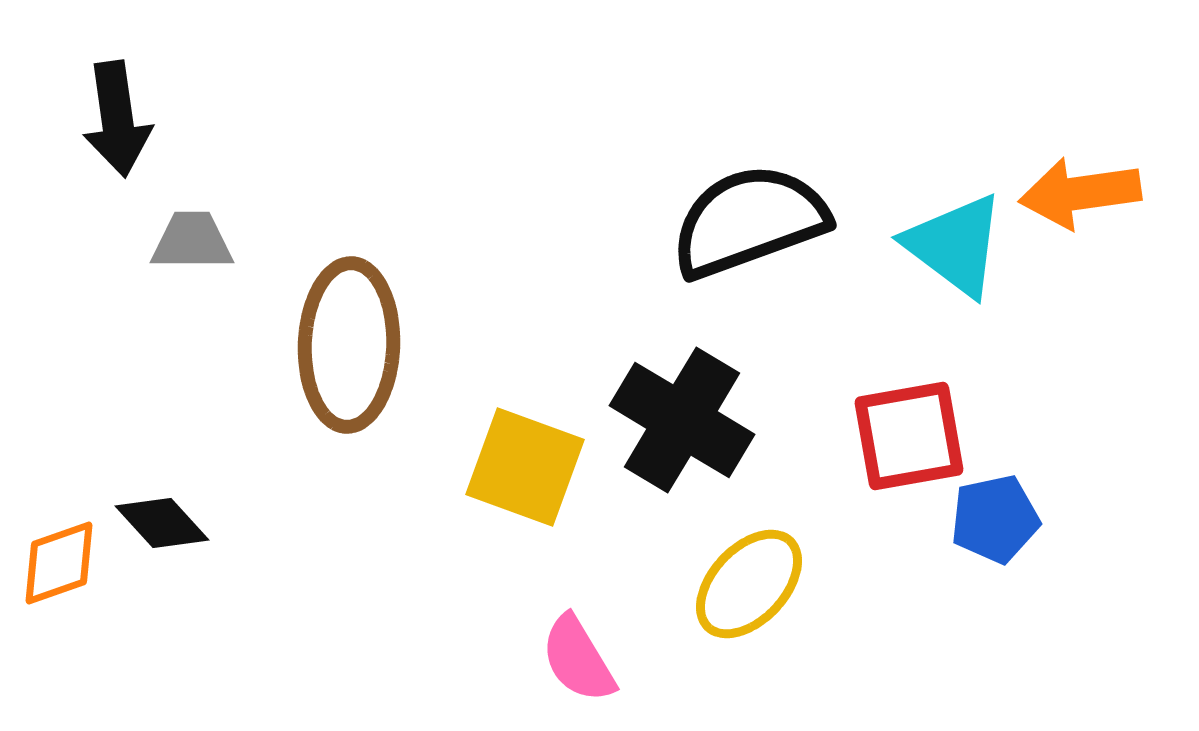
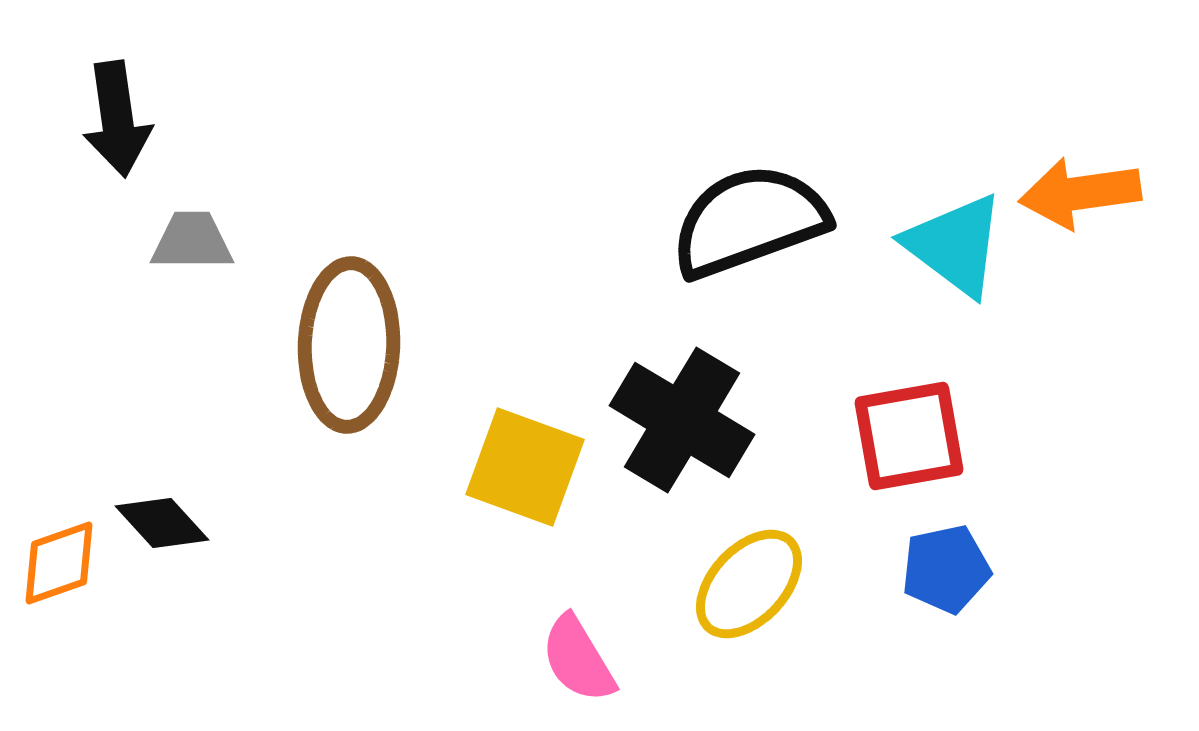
blue pentagon: moved 49 px left, 50 px down
